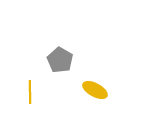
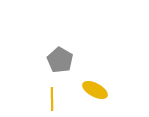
yellow line: moved 22 px right, 7 px down
